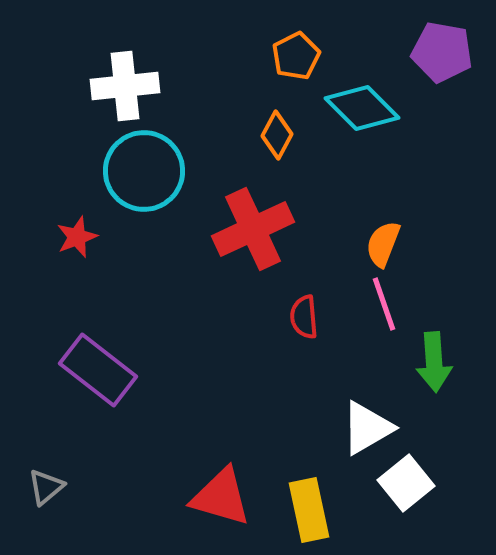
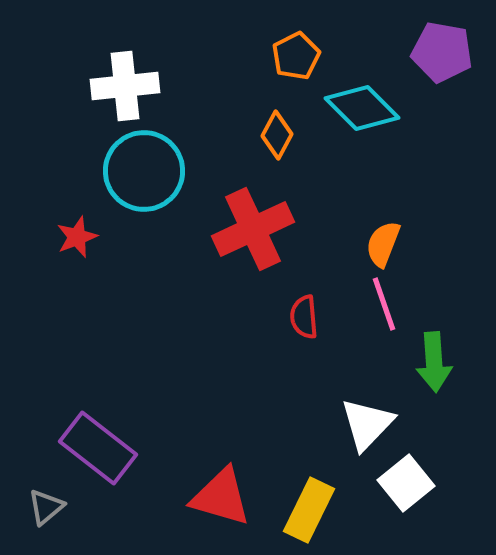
purple rectangle: moved 78 px down
white triangle: moved 4 px up; rotated 16 degrees counterclockwise
gray triangle: moved 20 px down
yellow rectangle: rotated 38 degrees clockwise
